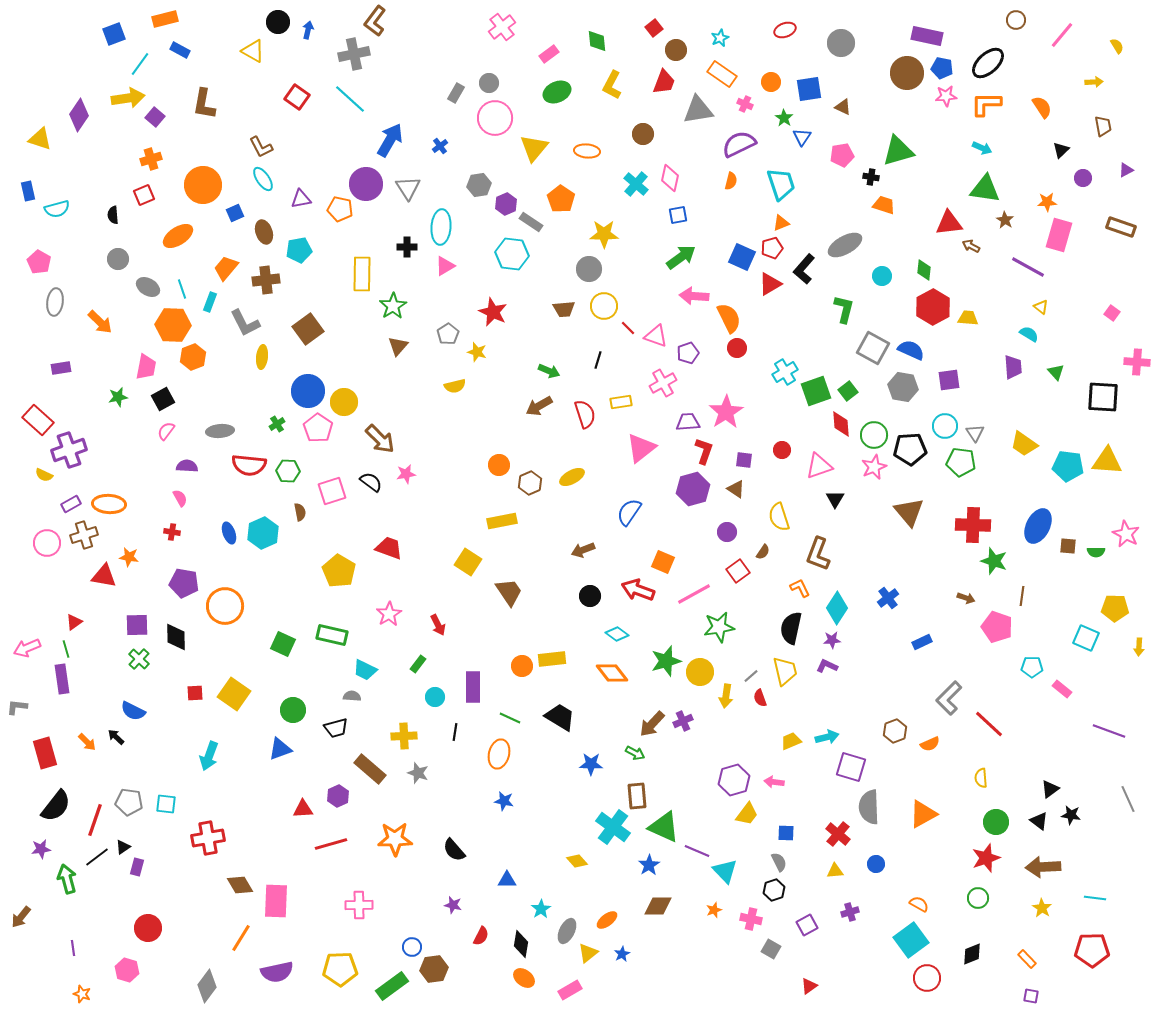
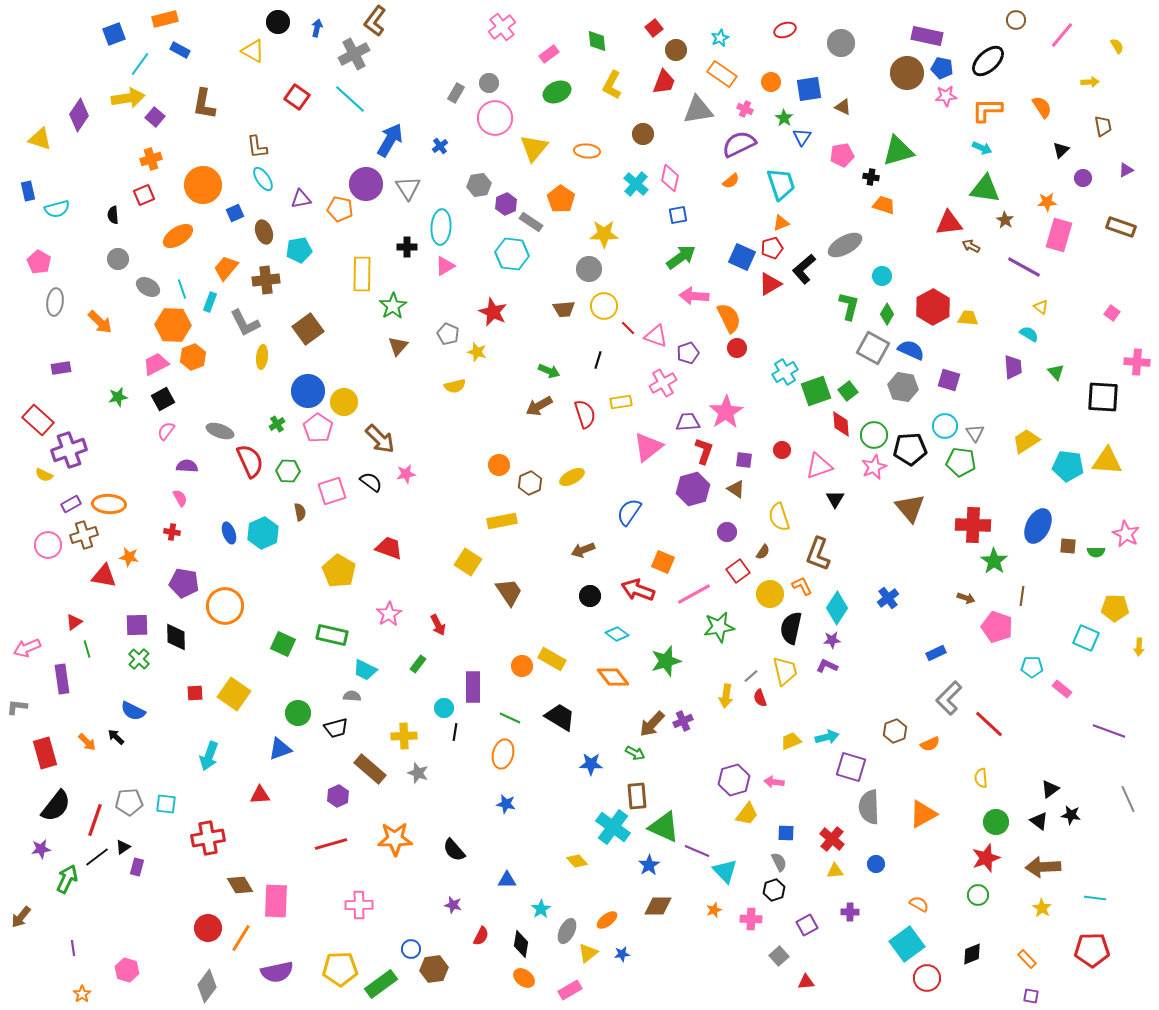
blue arrow at (308, 30): moved 9 px right, 2 px up
gray cross at (354, 54): rotated 16 degrees counterclockwise
black ellipse at (988, 63): moved 2 px up
yellow arrow at (1094, 82): moved 4 px left
pink cross at (745, 104): moved 5 px down
orange L-shape at (986, 104): moved 1 px right, 6 px down
brown L-shape at (261, 147): moved 4 px left; rotated 20 degrees clockwise
orange semicircle at (731, 181): rotated 36 degrees clockwise
purple line at (1028, 267): moved 4 px left
black L-shape at (804, 269): rotated 8 degrees clockwise
green diamond at (924, 270): moved 37 px left, 44 px down; rotated 25 degrees clockwise
green L-shape at (844, 309): moved 5 px right, 3 px up
gray pentagon at (448, 334): rotated 15 degrees counterclockwise
pink trapezoid at (146, 367): moved 10 px right, 3 px up; rotated 128 degrees counterclockwise
purple square at (949, 380): rotated 25 degrees clockwise
gray ellipse at (220, 431): rotated 24 degrees clockwise
yellow trapezoid at (1024, 444): moved 2 px right, 3 px up; rotated 112 degrees clockwise
pink triangle at (641, 448): moved 7 px right, 1 px up
red semicircle at (249, 465): moved 1 px right, 4 px up; rotated 120 degrees counterclockwise
brown triangle at (909, 512): moved 1 px right, 4 px up
pink circle at (47, 543): moved 1 px right, 2 px down
green star at (994, 561): rotated 16 degrees clockwise
orange L-shape at (800, 588): moved 2 px right, 2 px up
blue rectangle at (922, 642): moved 14 px right, 11 px down
green line at (66, 649): moved 21 px right
yellow rectangle at (552, 659): rotated 36 degrees clockwise
yellow circle at (700, 672): moved 70 px right, 78 px up
orange diamond at (612, 673): moved 1 px right, 4 px down
cyan circle at (435, 697): moved 9 px right, 11 px down
green circle at (293, 710): moved 5 px right, 3 px down
orange ellipse at (499, 754): moved 4 px right
blue star at (504, 801): moved 2 px right, 3 px down
gray pentagon at (129, 802): rotated 12 degrees counterclockwise
red triangle at (303, 809): moved 43 px left, 14 px up
red cross at (838, 834): moved 6 px left, 5 px down
green arrow at (67, 879): rotated 40 degrees clockwise
green circle at (978, 898): moved 3 px up
purple cross at (850, 912): rotated 18 degrees clockwise
pink cross at (751, 919): rotated 10 degrees counterclockwise
red circle at (148, 928): moved 60 px right
cyan square at (911, 940): moved 4 px left, 4 px down
blue circle at (412, 947): moved 1 px left, 2 px down
gray square at (771, 949): moved 8 px right, 7 px down; rotated 18 degrees clockwise
blue star at (622, 954): rotated 21 degrees clockwise
green rectangle at (392, 986): moved 11 px left, 2 px up
red triangle at (809, 986): moved 3 px left, 4 px up; rotated 30 degrees clockwise
orange star at (82, 994): rotated 18 degrees clockwise
